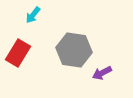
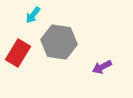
gray hexagon: moved 15 px left, 8 px up
purple arrow: moved 6 px up
